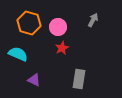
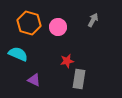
red star: moved 5 px right, 13 px down; rotated 16 degrees clockwise
